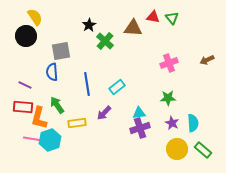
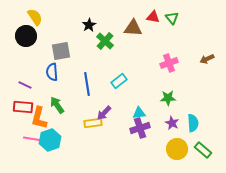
brown arrow: moved 1 px up
cyan rectangle: moved 2 px right, 6 px up
yellow rectangle: moved 16 px right
